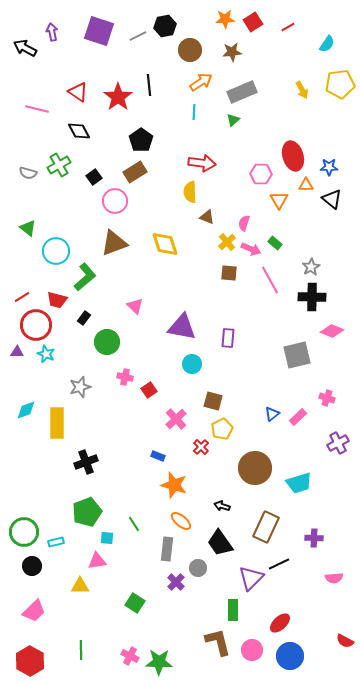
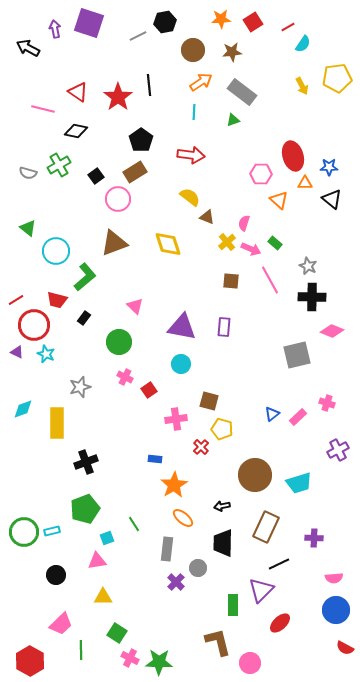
orange star at (225, 19): moved 4 px left
black hexagon at (165, 26): moved 4 px up
purple square at (99, 31): moved 10 px left, 8 px up
purple arrow at (52, 32): moved 3 px right, 3 px up
cyan semicircle at (327, 44): moved 24 px left
black arrow at (25, 48): moved 3 px right
brown circle at (190, 50): moved 3 px right
yellow pentagon at (340, 84): moved 3 px left, 6 px up
yellow arrow at (302, 90): moved 4 px up
gray rectangle at (242, 92): rotated 60 degrees clockwise
pink line at (37, 109): moved 6 px right
green triangle at (233, 120): rotated 24 degrees clockwise
black diamond at (79, 131): moved 3 px left; rotated 50 degrees counterclockwise
red arrow at (202, 163): moved 11 px left, 8 px up
black square at (94, 177): moved 2 px right, 1 px up
orange triangle at (306, 185): moved 1 px left, 2 px up
yellow semicircle at (190, 192): moved 5 px down; rotated 130 degrees clockwise
orange triangle at (279, 200): rotated 18 degrees counterclockwise
pink circle at (115, 201): moved 3 px right, 2 px up
yellow diamond at (165, 244): moved 3 px right
gray star at (311, 267): moved 3 px left, 1 px up; rotated 18 degrees counterclockwise
brown square at (229, 273): moved 2 px right, 8 px down
red line at (22, 297): moved 6 px left, 3 px down
red circle at (36, 325): moved 2 px left
purple rectangle at (228, 338): moved 4 px left, 11 px up
green circle at (107, 342): moved 12 px right
purple triangle at (17, 352): rotated 24 degrees clockwise
cyan circle at (192, 364): moved 11 px left
pink cross at (125, 377): rotated 14 degrees clockwise
pink cross at (327, 398): moved 5 px down
brown square at (213, 401): moved 4 px left
cyan diamond at (26, 410): moved 3 px left, 1 px up
pink cross at (176, 419): rotated 35 degrees clockwise
yellow pentagon at (222, 429): rotated 30 degrees counterclockwise
purple cross at (338, 443): moved 7 px down
blue rectangle at (158, 456): moved 3 px left, 3 px down; rotated 16 degrees counterclockwise
brown circle at (255, 468): moved 7 px down
orange star at (174, 485): rotated 24 degrees clockwise
black arrow at (222, 506): rotated 28 degrees counterclockwise
green pentagon at (87, 512): moved 2 px left, 3 px up
orange ellipse at (181, 521): moved 2 px right, 3 px up
cyan square at (107, 538): rotated 24 degrees counterclockwise
cyan rectangle at (56, 542): moved 4 px left, 11 px up
black trapezoid at (220, 543): moved 3 px right; rotated 36 degrees clockwise
black circle at (32, 566): moved 24 px right, 9 px down
purple triangle at (251, 578): moved 10 px right, 12 px down
yellow triangle at (80, 586): moved 23 px right, 11 px down
green square at (135, 603): moved 18 px left, 30 px down
green rectangle at (233, 610): moved 5 px up
pink trapezoid at (34, 611): moved 27 px right, 13 px down
red semicircle at (345, 641): moved 7 px down
pink circle at (252, 650): moved 2 px left, 13 px down
pink cross at (130, 656): moved 2 px down
blue circle at (290, 656): moved 46 px right, 46 px up
